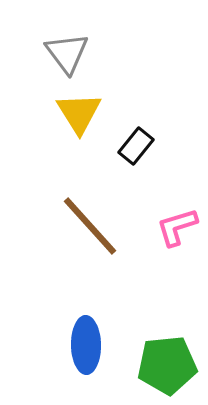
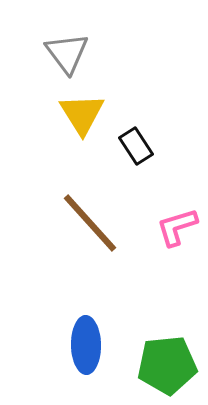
yellow triangle: moved 3 px right, 1 px down
black rectangle: rotated 72 degrees counterclockwise
brown line: moved 3 px up
